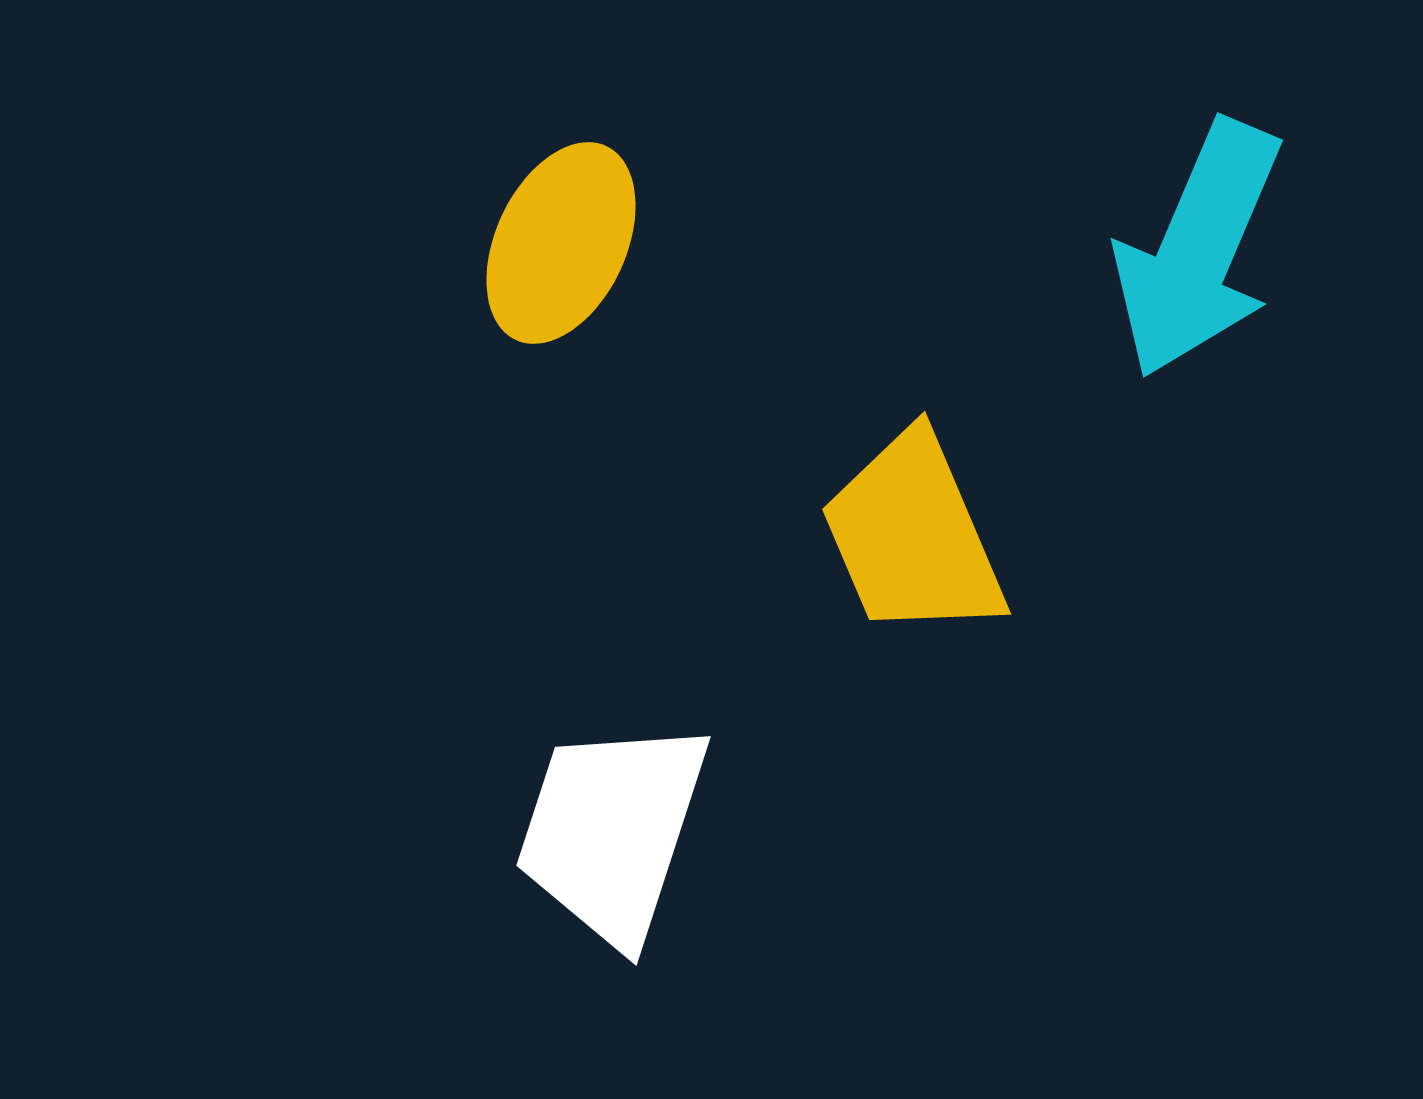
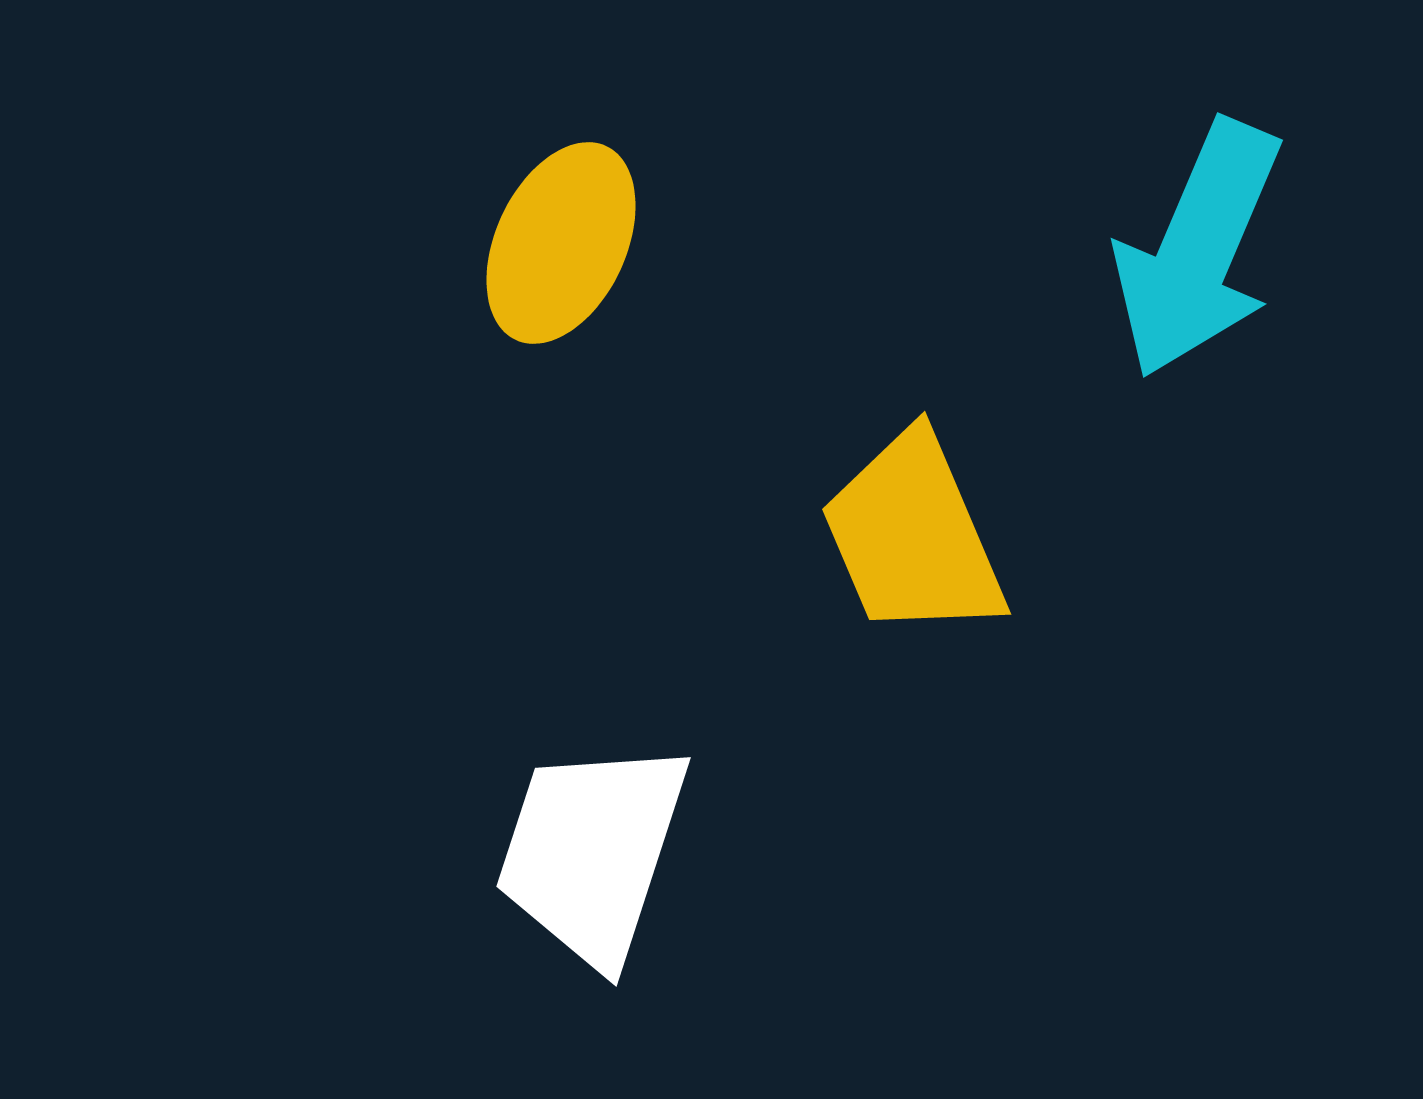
white trapezoid: moved 20 px left, 21 px down
